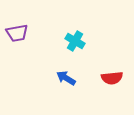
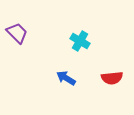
purple trapezoid: rotated 125 degrees counterclockwise
cyan cross: moved 5 px right
